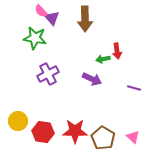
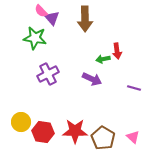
yellow circle: moved 3 px right, 1 px down
